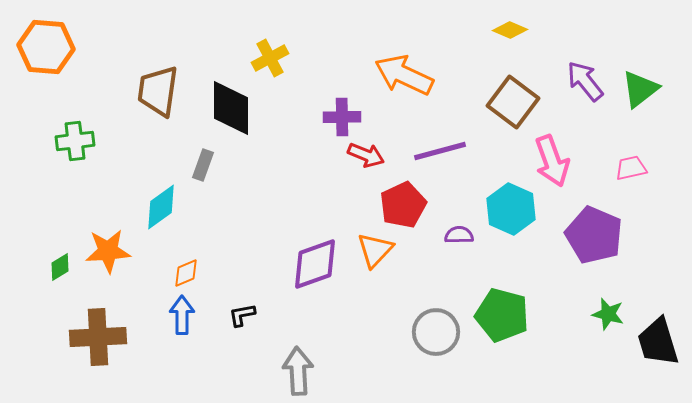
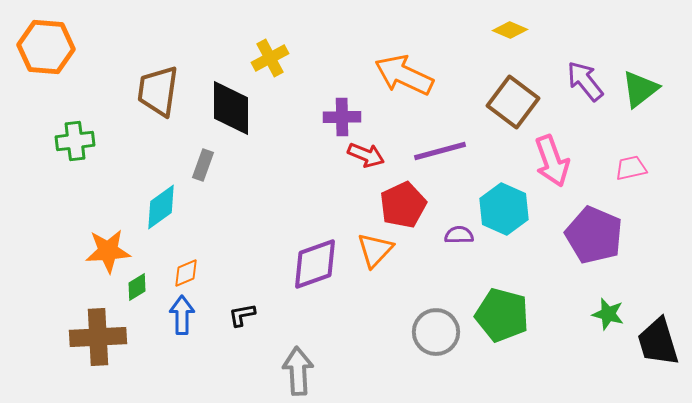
cyan hexagon: moved 7 px left
green diamond: moved 77 px right, 20 px down
